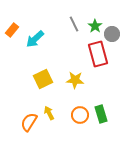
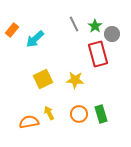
orange circle: moved 1 px left, 1 px up
orange semicircle: rotated 48 degrees clockwise
